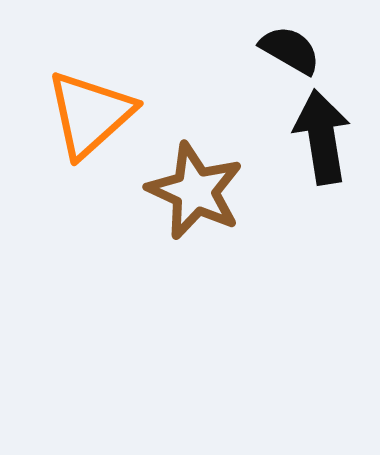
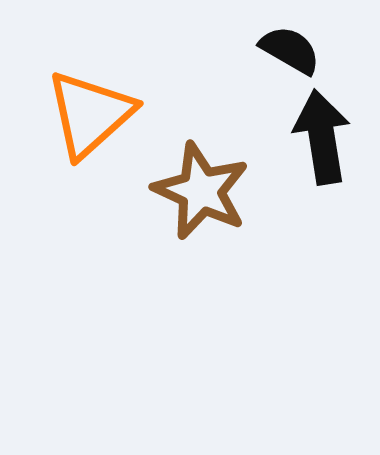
brown star: moved 6 px right
